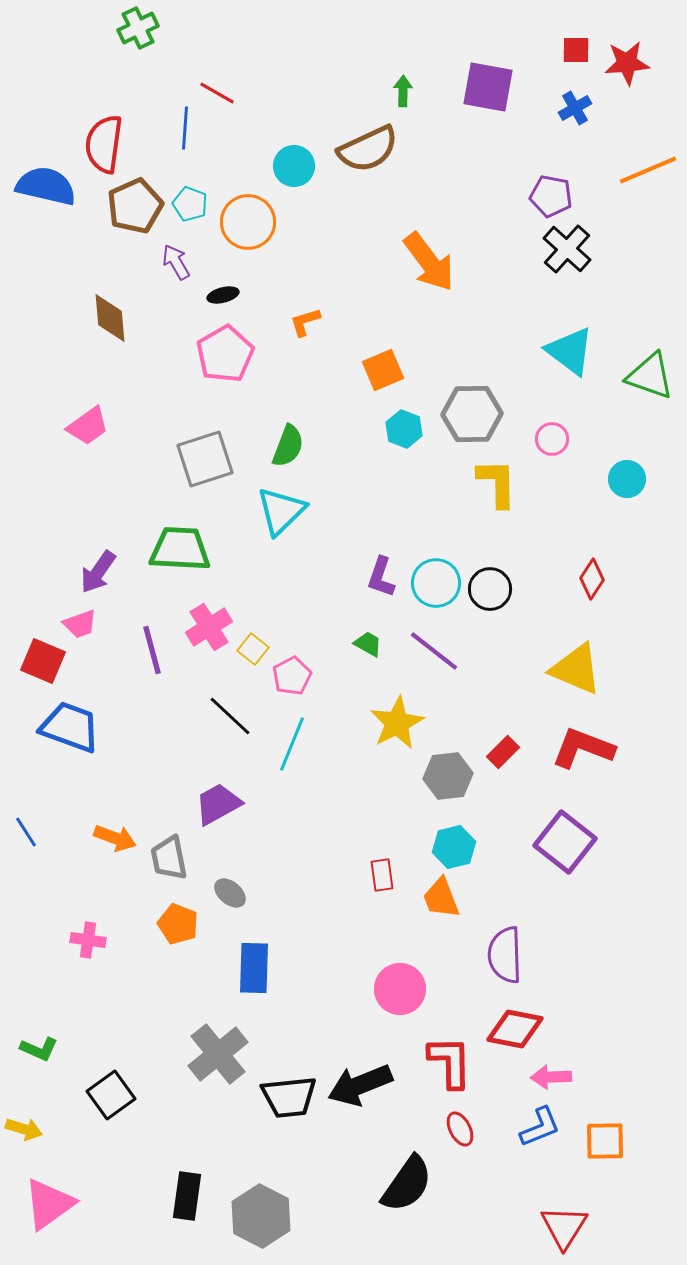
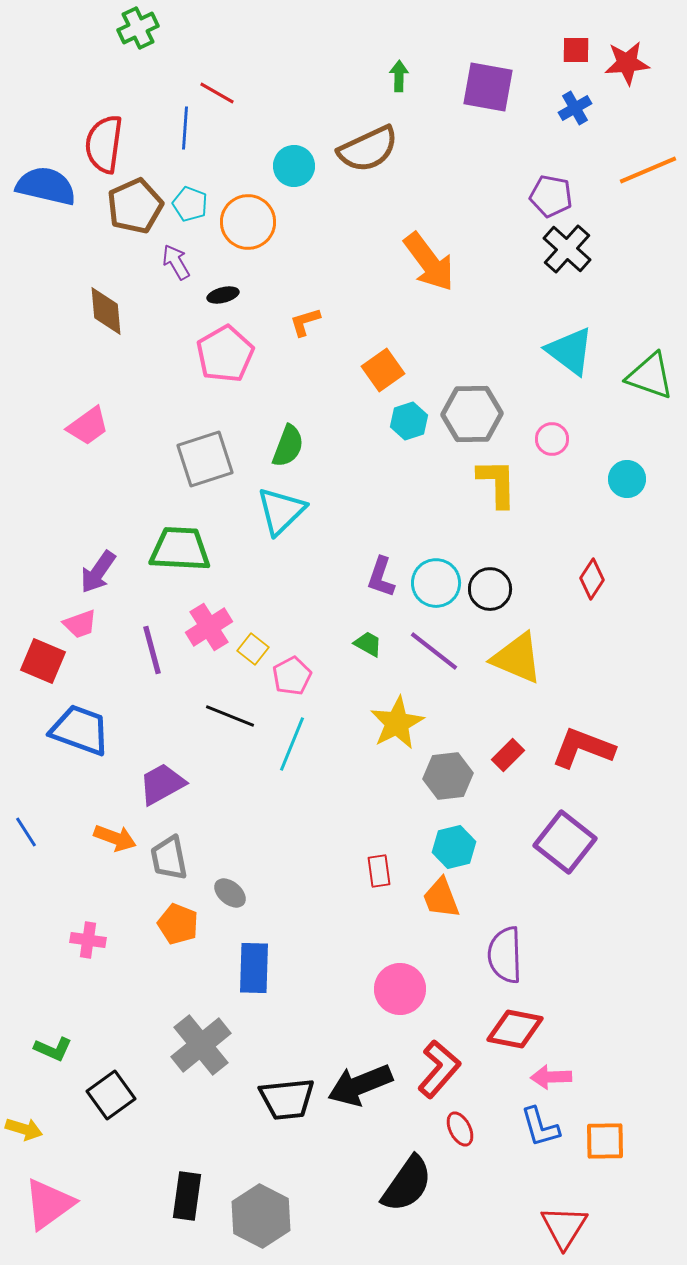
green arrow at (403, 91): moved 4 px left, 15 px up
brown diamond at (110, 318): moved 4 px left, 7 px up
orange square at (383, 370): rotated 12 degrees counterclockwise
cyan hexagon at (404, 429): moved 5 px right, 8 px up; rotated 21 degrees clockwise
yellow triangle at (576, 669): moved 59 px left, 11 px up
black line at (230, 716): rotated 21 degrees counterclockwise
blue trapezoid at (70, 727): moved 10 px right, 3 px down
red rectangle at (503, 752): moved 5 px right, 3 px down
purple trapezoid at (218, 804): moved 56 px left, 20 px up
red rectangle at (382, 875): moved 3 px left, 4 px up
green L-shape at (39, 1049): moved 14 px right
gray cross at (218, 1054): moved 17 px left, 9 px up
red L-shape at (450, 1062): moved 11 px left, 7 px down; rotated 42 degrees clockwise
black trapezoid at (289, 1097): moved 2 px left, 2 px down
blue L-shape at (540, 1127): rotated 96 degrees clockwise
